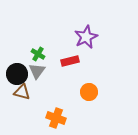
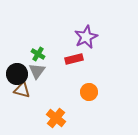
red rectangle: moved 4 px right, 2 px up
brown triangle: moved 2 px up
orange cross: rotated 18 degrees clockwise
